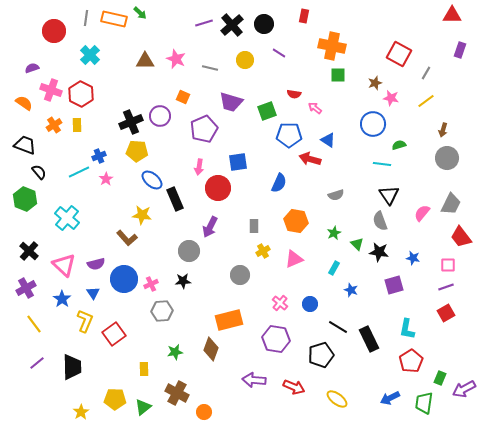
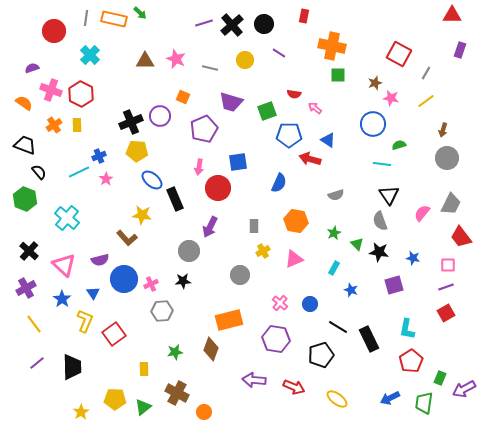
purple semicircle at (96, 264): moved 4 px right, 4 px up
